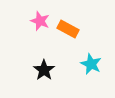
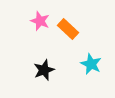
orange rectangle: rotated 15 degrees clockwise
black star: rotated 15 degrees clockwise
